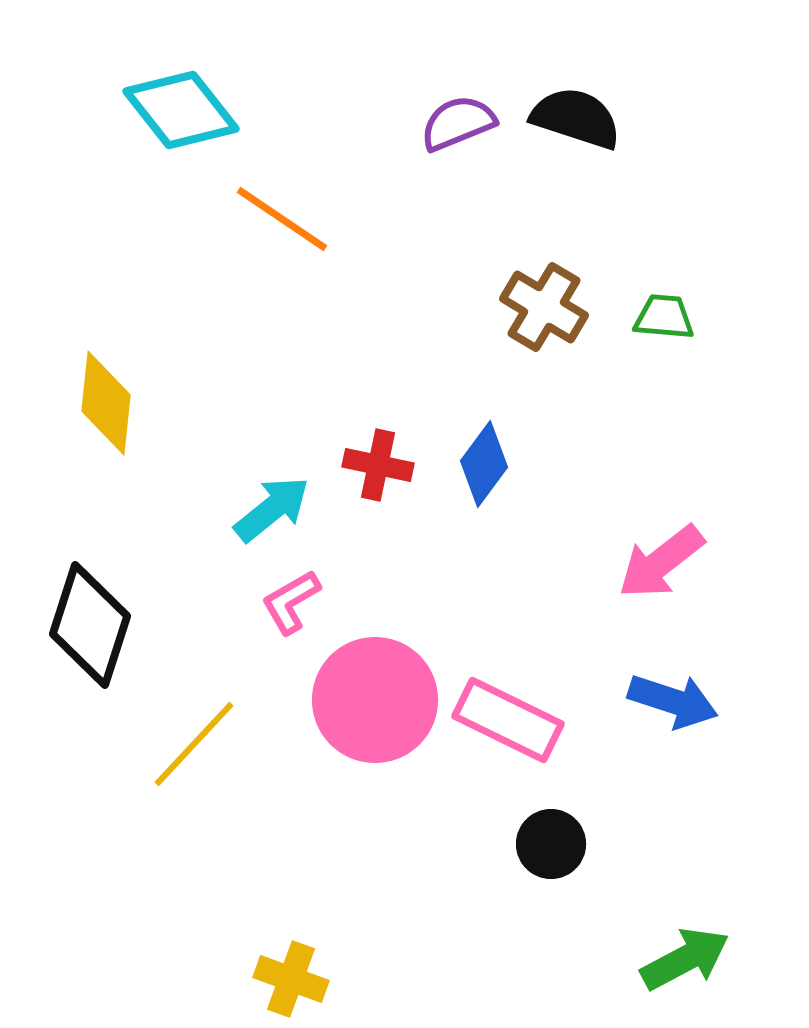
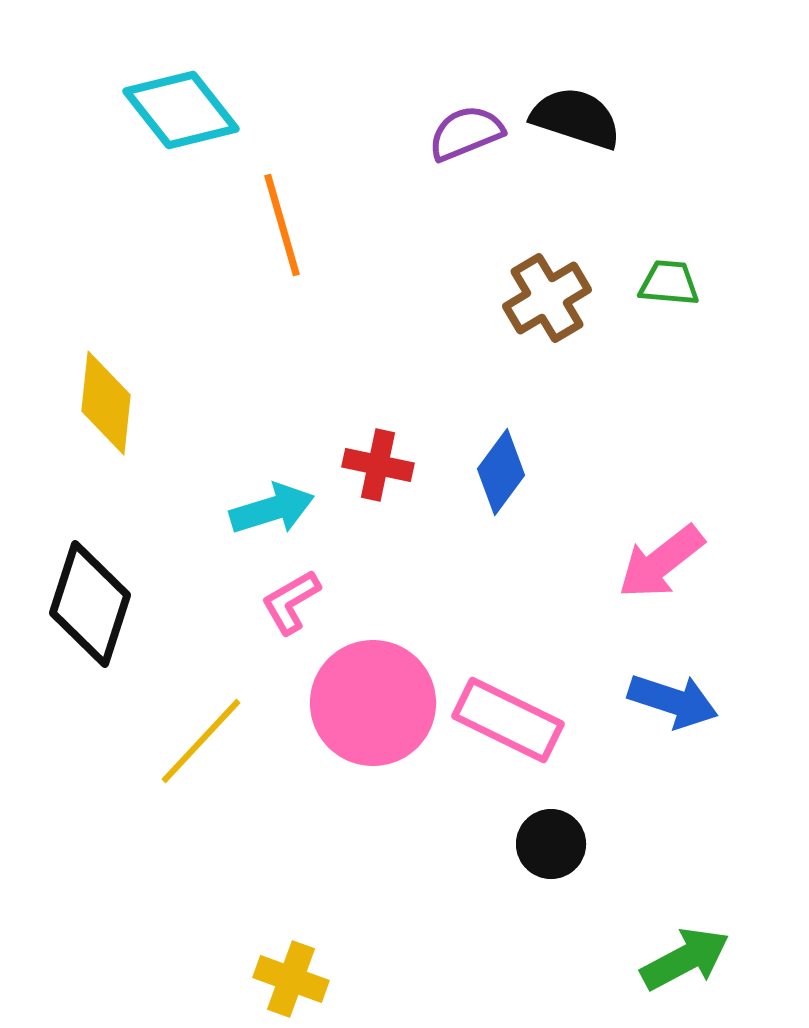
purple semicircle: moved 8 px right, 10 px down
orange line: moved 6 px down; rotated 40 degrees clockwise
brown cross: moved 3 px right, 9 px up; rotated 28 degrees clockwise
green trapezoid: moved 5 px right, 34 px up
blue diamond: moved 17 px right, 8 px down
cyan arrow: rotated 22 degrees clockwise
black diamond: moved 21 px up
pink circle: moved 2 px left, 3 px down
yellow line: moved 7 px right, 3 px up
